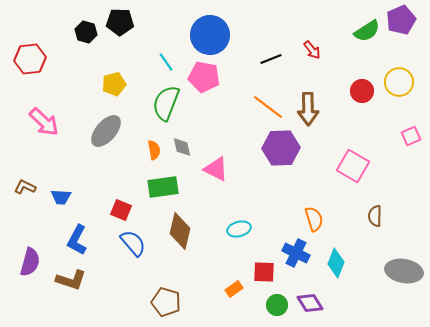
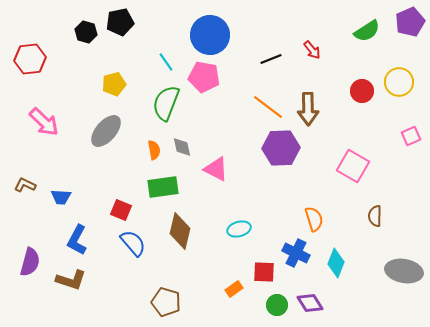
purple pentagon at (401, 20): moved 9 px right, 2 px down
black pentagon at (120, 22): rotated 12 degrees counterclockwise
brown L-shape at (25, 187): moved 2 px up
